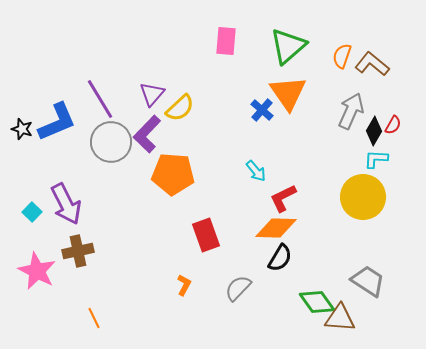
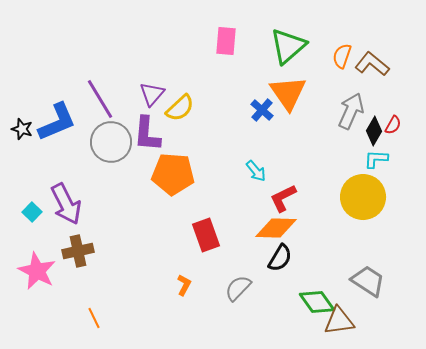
purple L-shape: rotated 39 degrees counterclockwise
brown triangle: moved 1 px left, 3 px down; rotated 12 degrees counterclockwise
